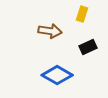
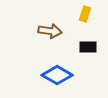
yellow rectangle: moved 3 px right
black rectangle: rotated 24 degrees clockwise
